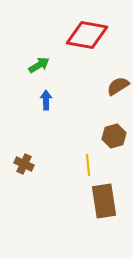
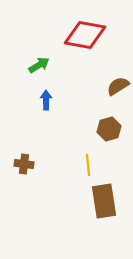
red diamond: moved 2 px left
brown hexagon: moved 5 px left, 7 px up
brown cross: rotated 18 degrees counterclockwise
